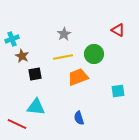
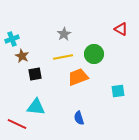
red triangle: moved 3 px right, 1 px up
